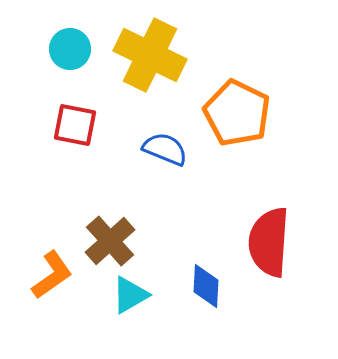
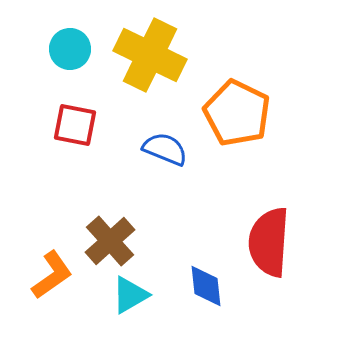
blue diamond: rotated 9 degrees counterclockwise
